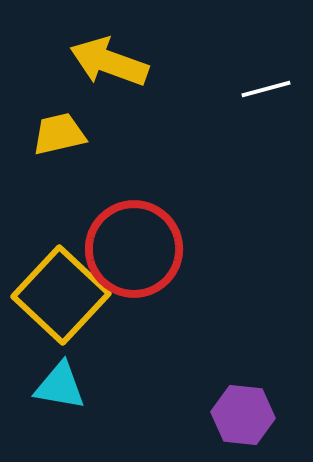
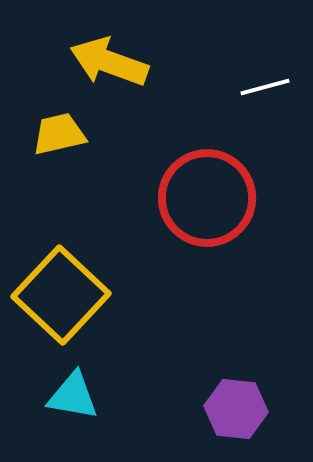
white line: moved 1 px left, 2 px up
red circle: moved 73 px right, 51 px up
cyan triangle: moved 13 px right, 10 px down
purple hexagon: moved 7 px left, 6 px up
